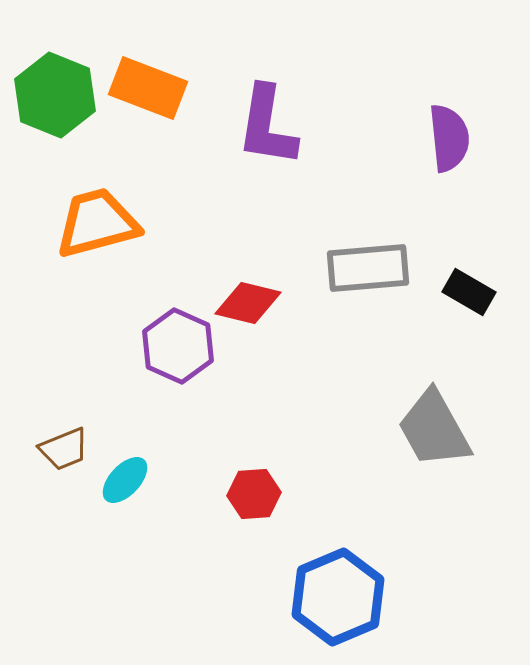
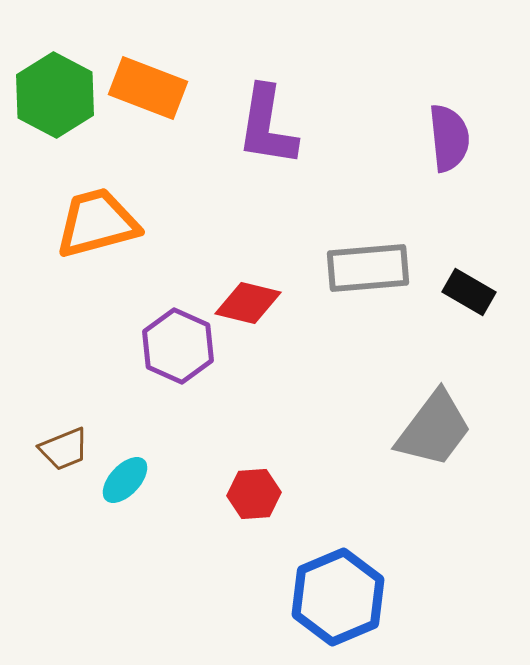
green hexagon: rotated 6 degrees clockwise
gray trapezoid: rotated 114 degrees counterclockwise
